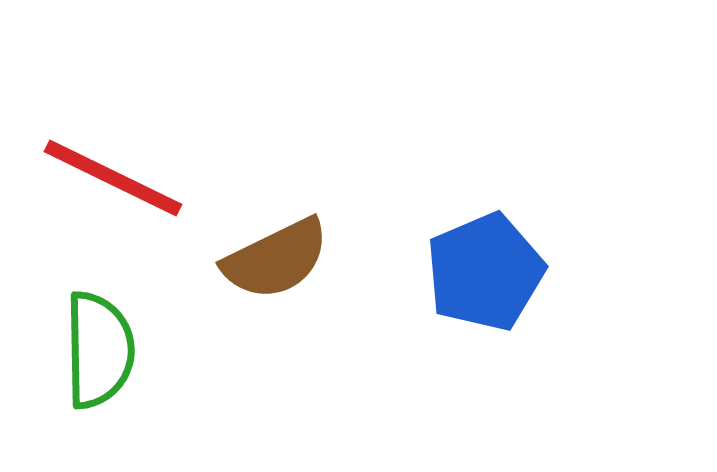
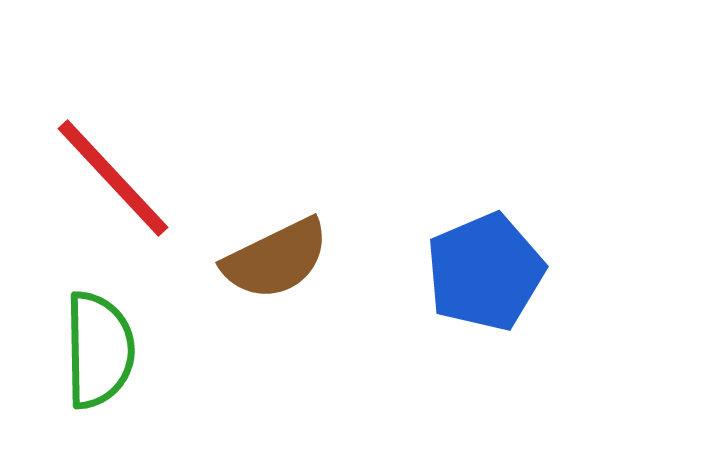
red line: rotated 21 degrees clockwise
